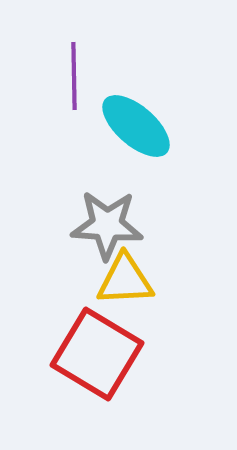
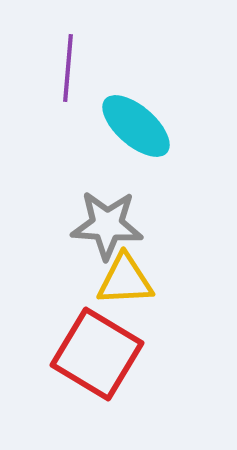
purple line: moved 6 px left, 8 px up; rotated 6 degrees clockwise
